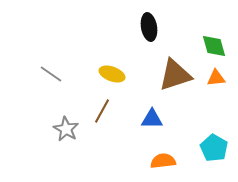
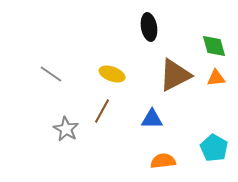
brown triangle: rotated 9 degrees counterclockwise
